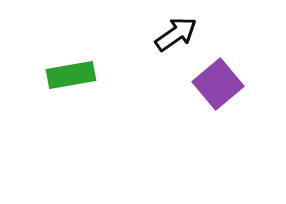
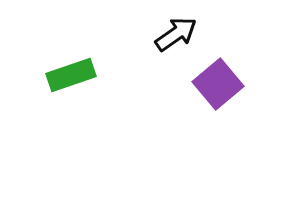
green rectangle: rotated 9 degrees counterclockwise
